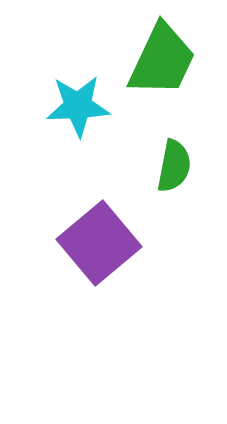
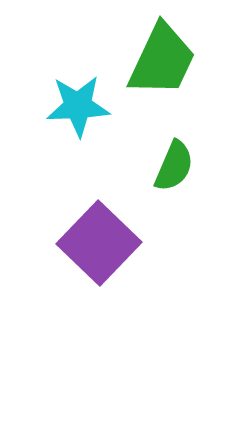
green semicircle: rotated 12 degrees clockwise
purple square: rotated 6 degrees counterclockwise
